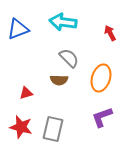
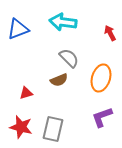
brown semicircle: rotated 24 degrees counterclockwise
